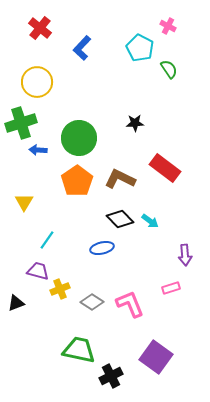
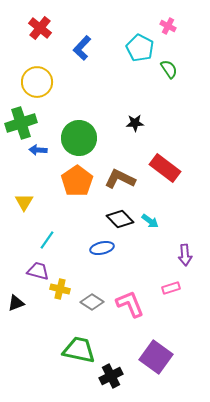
yellow cross: rotated 36 degrees clockwise
